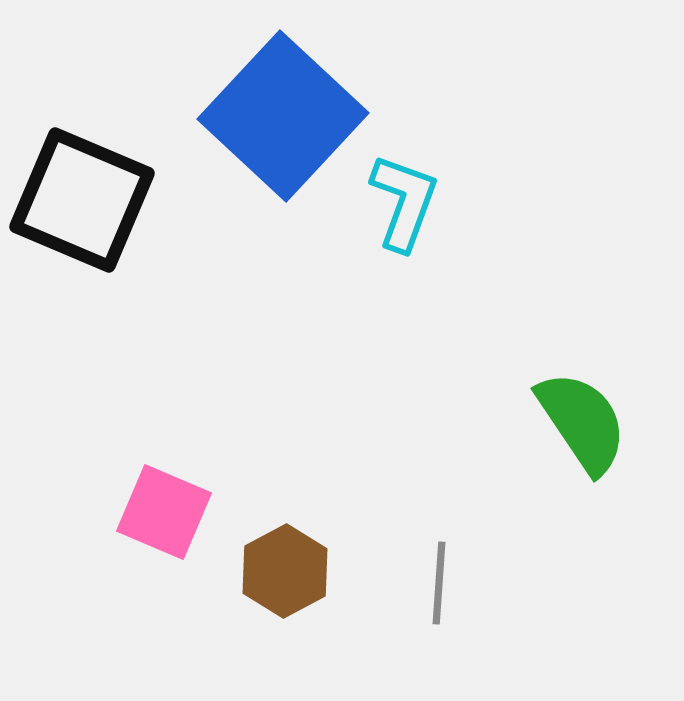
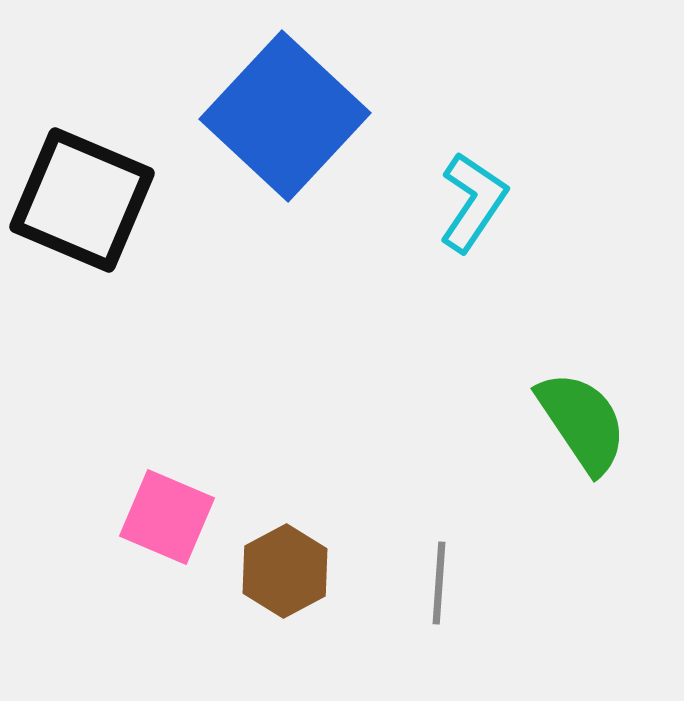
blue square: moved 2 px right
cyan L-shape: moved 69 px right; rotated 14 degrees clockwise
pink square: moved 3 px right, 5 px down
